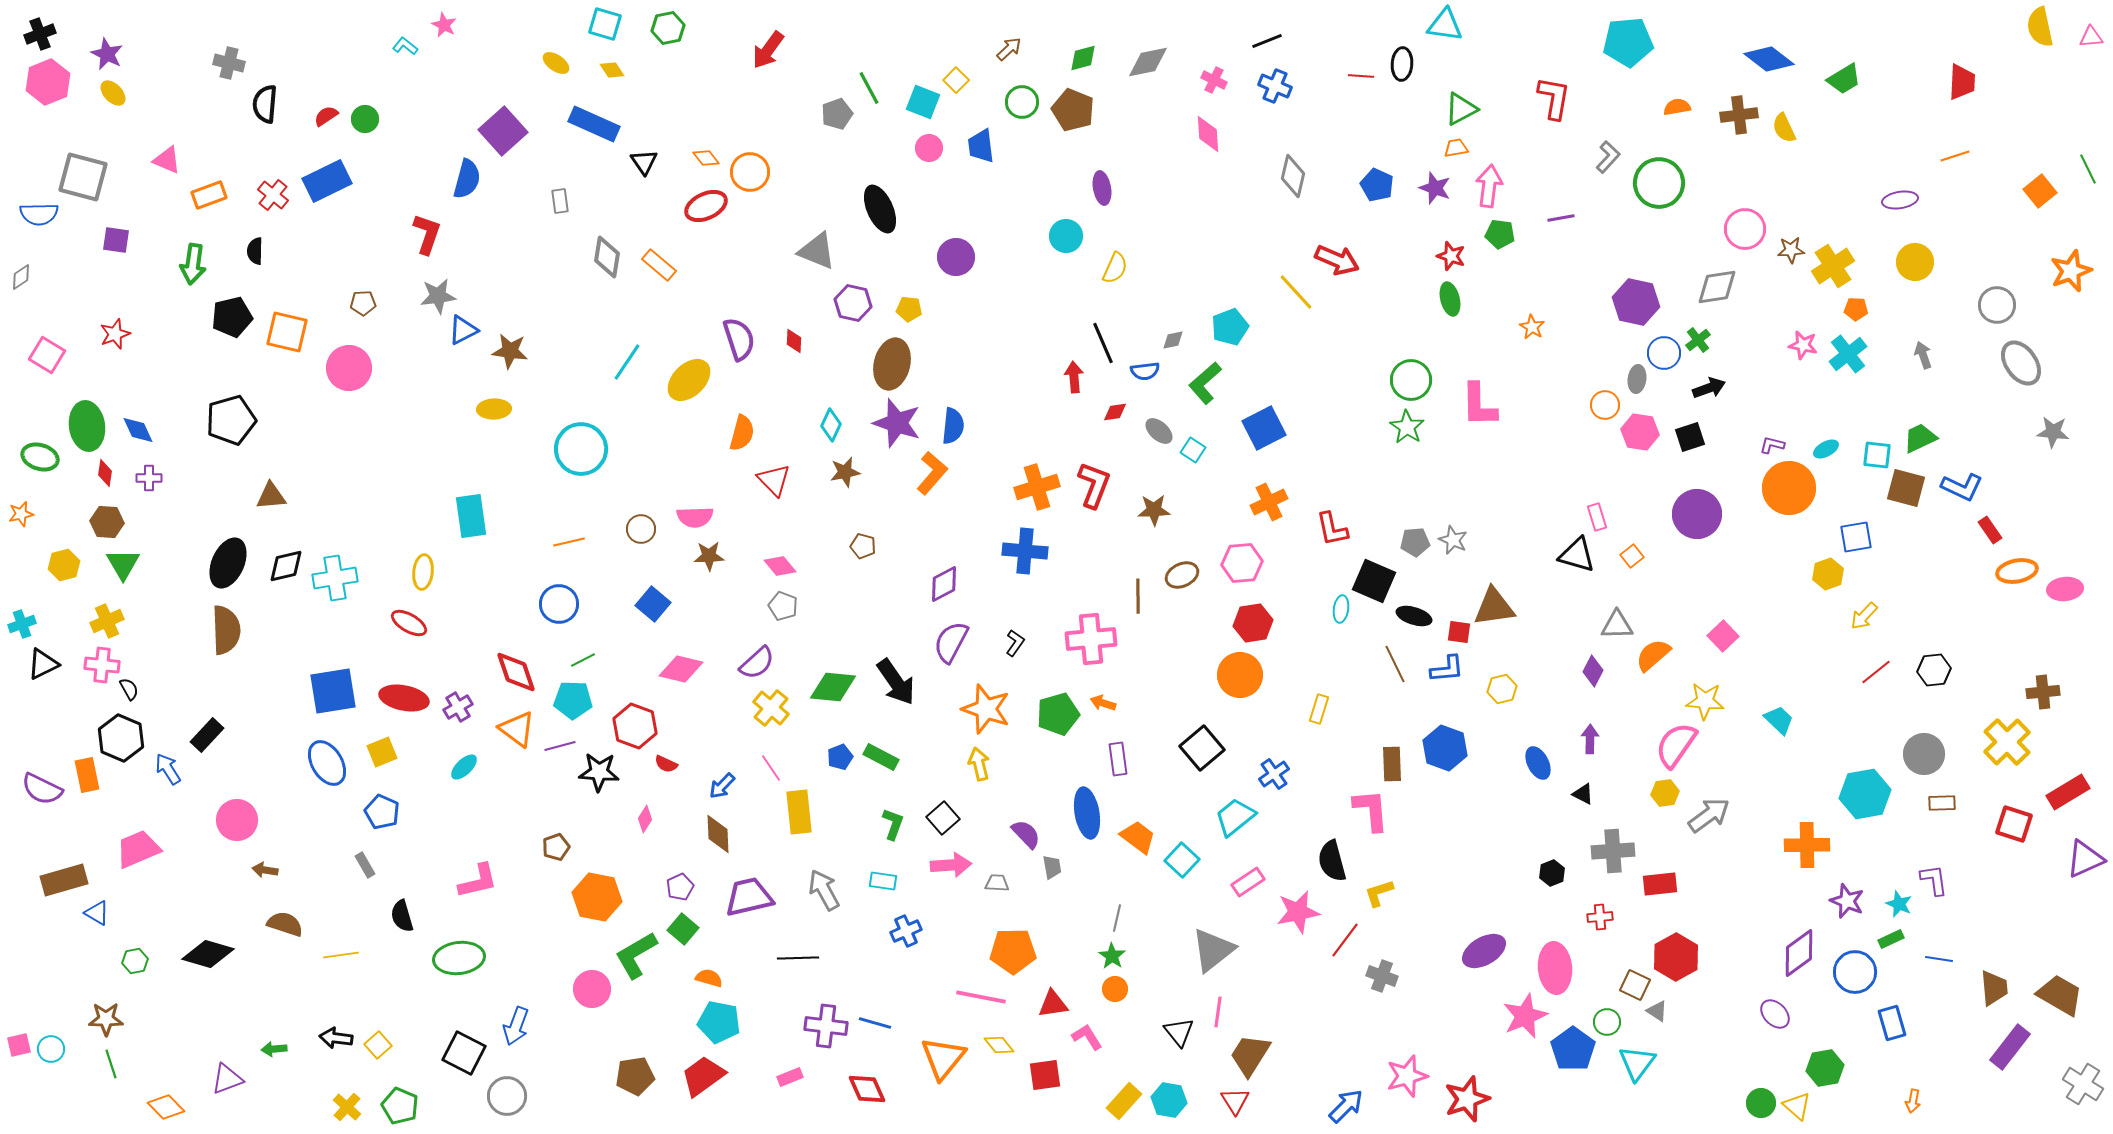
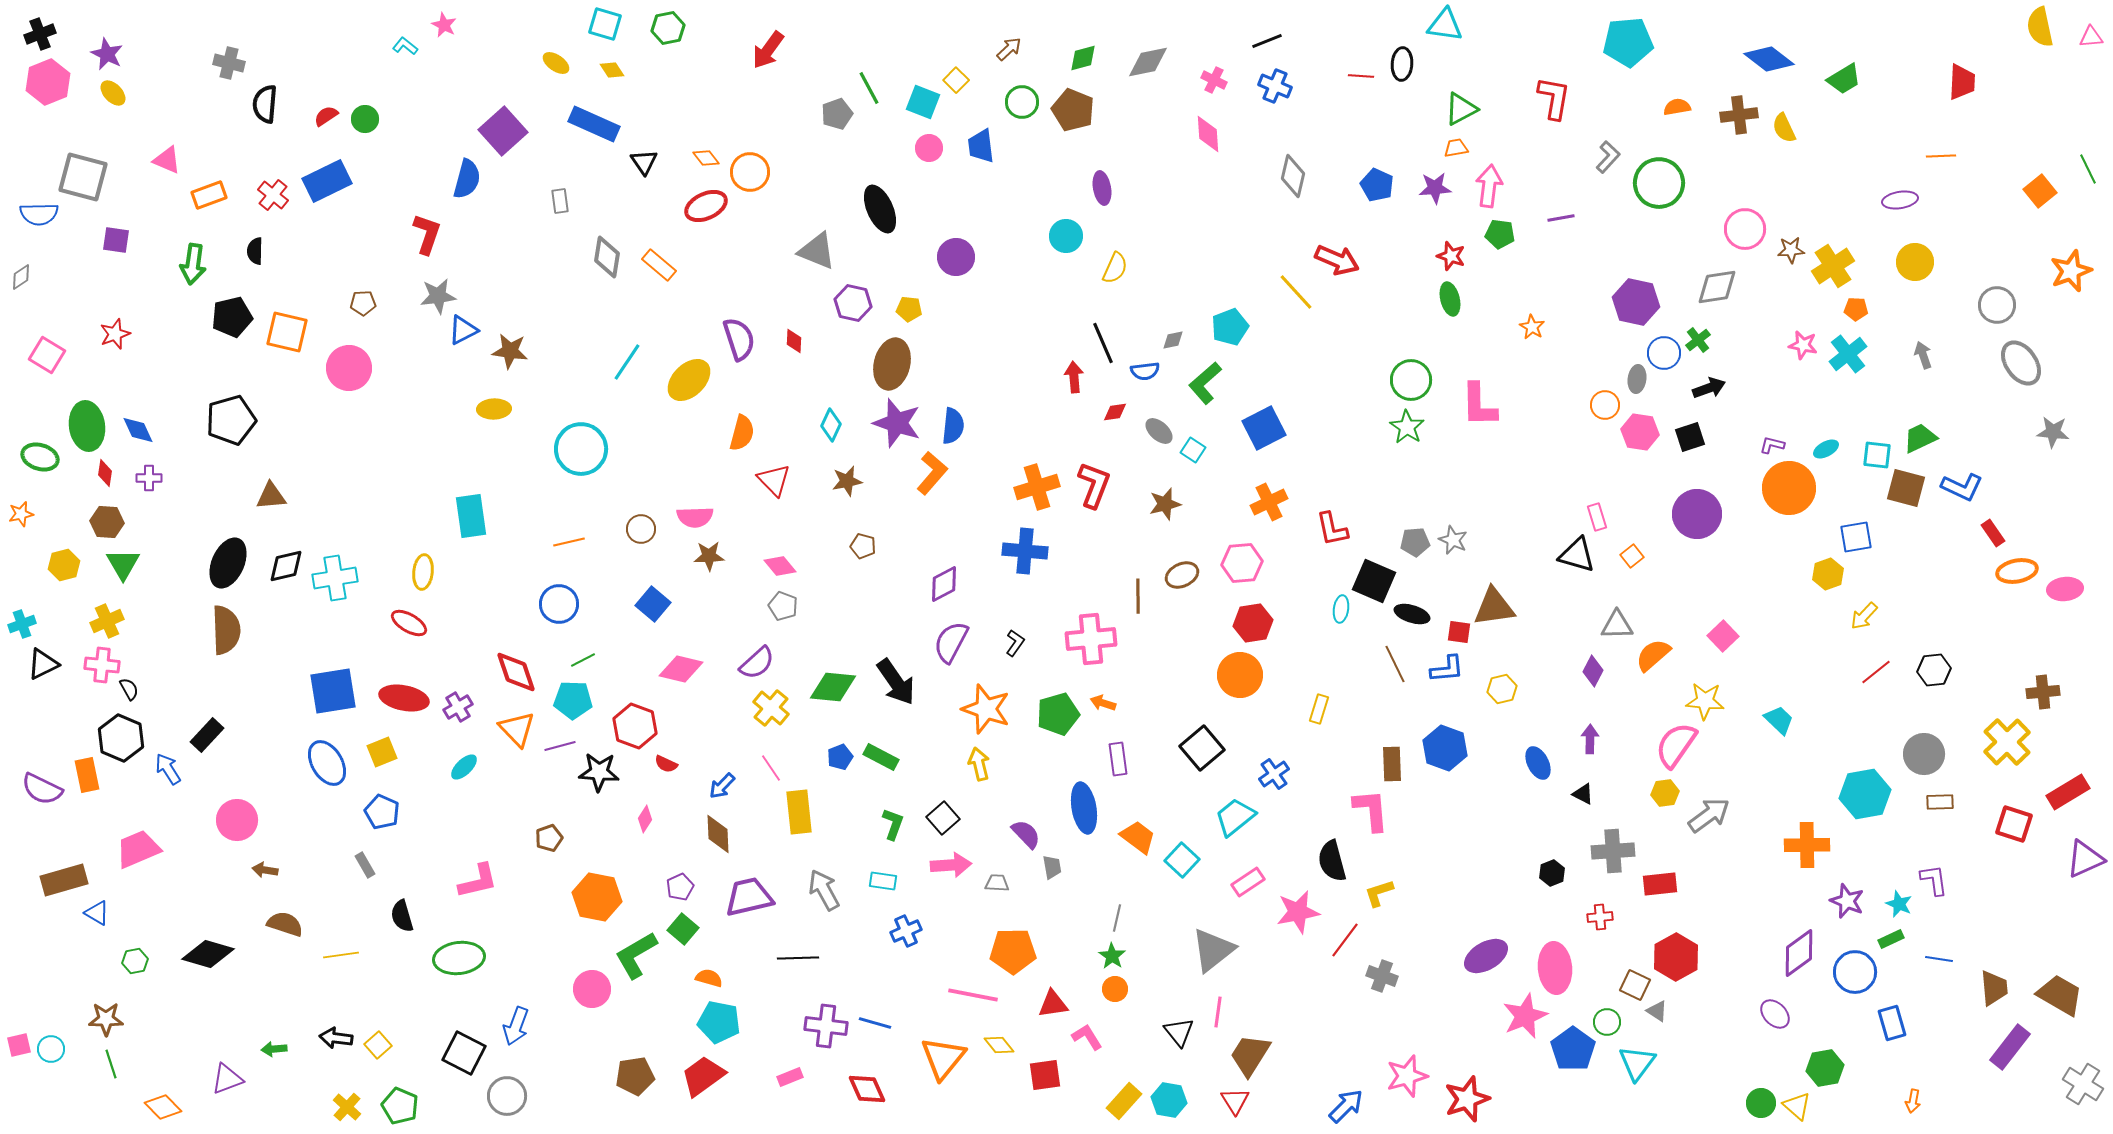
orange line at (1955, 156): moved 14 px left; rotated 16 degrees clockwise
purple star at (1435, 188): rotated 24 degrees counterclockwise
brown star at (845, 472): moved 2 px right, 9 px down
brown star at (1154, 510): moved 11 px right, 6 px up; rotated 12 degrees counterclockwise
red rectangle at (1990, 530): moved 3 px right, 3 px down
black ellipse at (1414, 616): moved 2 px left, 2 px up
orange triangle at (517, 729): rotated 9 degrees clockwise
brown rectangle at (1942, 803): moved 2 px left, 1 px up
blue ellipse at (1087, 813): moved 3 px left, 5 px up
brown pentagon at (556, 847): moved 7 px left, 9 px up
purple ellipse at (1484, 951): moved 2 px right, 5 px down
pink line at (981, 997): moved 8 px left, 2 px up
orange diamond at (166, 1107): moved 3 px left
